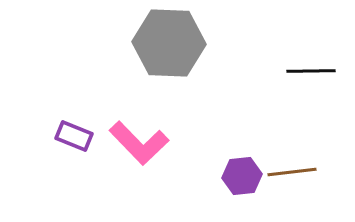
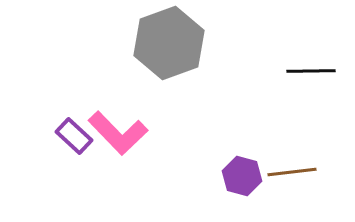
gray hexagon: rotated 22 degrees counterclockwise
purple rectangle: rotated 21 degrees clockwise
pink L-shape: moved 21 px left, 10 px up
purple hexagon: rotated 21 degrees clockwise
